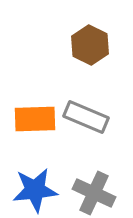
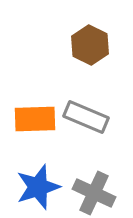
blue star: moved 3 px right, 3 px up; rotated 12 degrees counterclockwise
